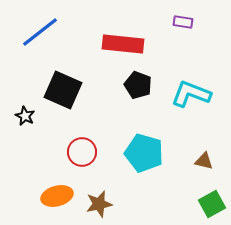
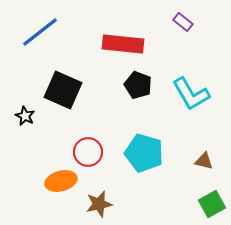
purple rectangle: rotated 30 degrees clockwise
cyan L-shape: rotated 141 degrees counterclockwise
red circle: moved 6 px right
orange ellipse: moved 4 px right, 15 px up
